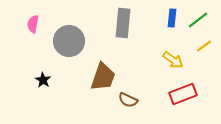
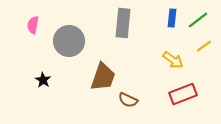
pink semicircle: moved 1 px down
